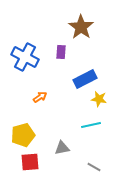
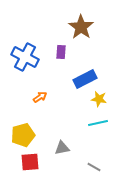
cyan line: moved 7 px right, 2 px up
